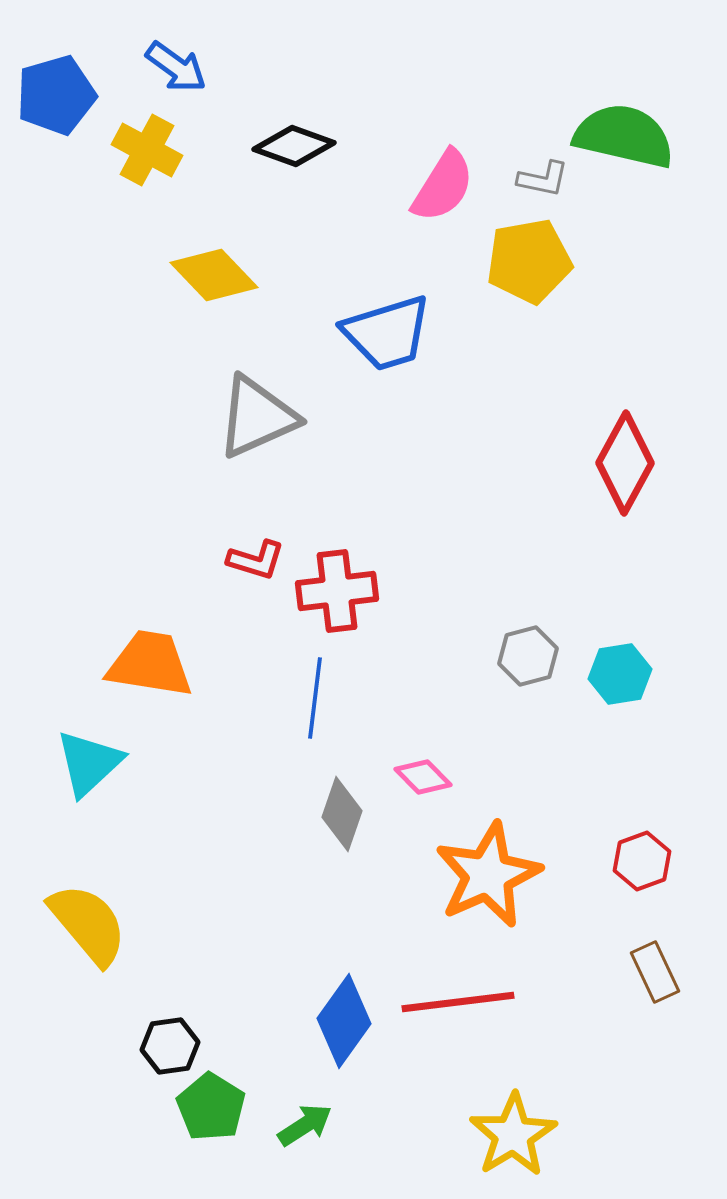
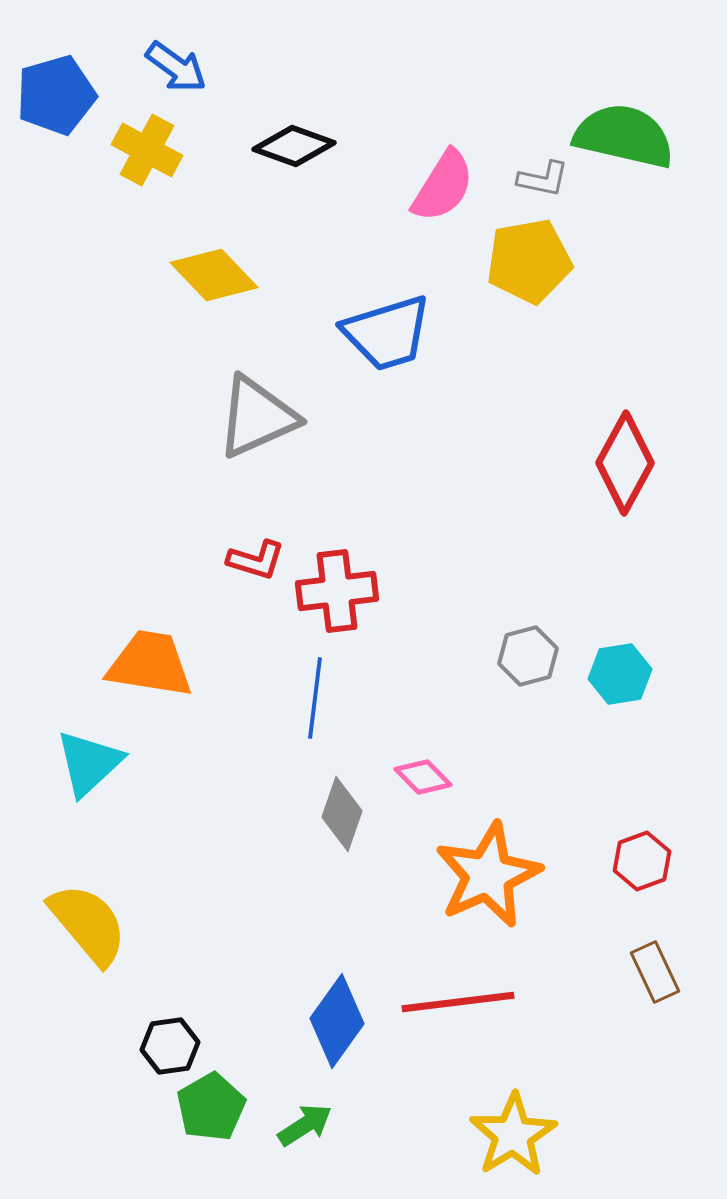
blue diamond: moved 7 px left
green pentagon: rotated 10 degrees clockwise
